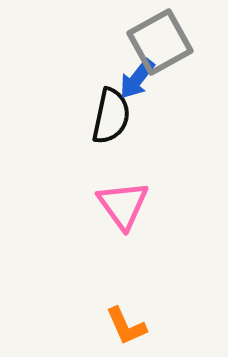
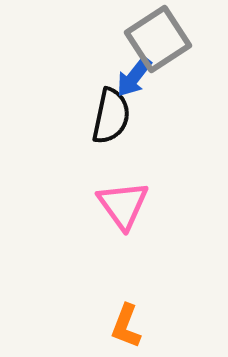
gray square: moved 2 px left, 3 px up; rotated 4 degrees counterclockwise
blue arrow: moved 3 px left, 2 px up
orange L-shape: rotated 45 degrees clockwise
